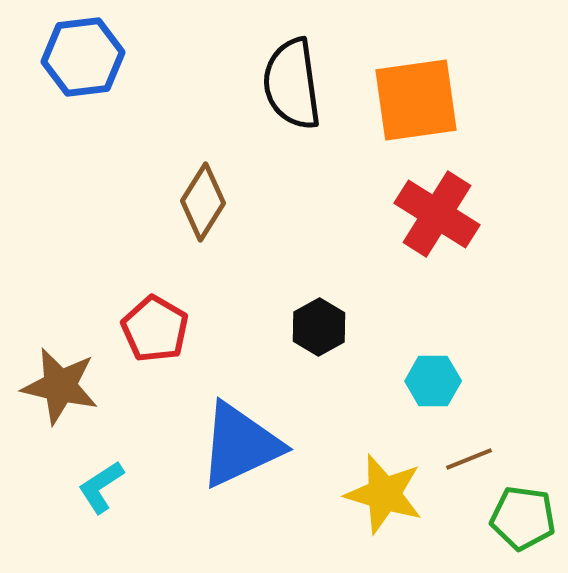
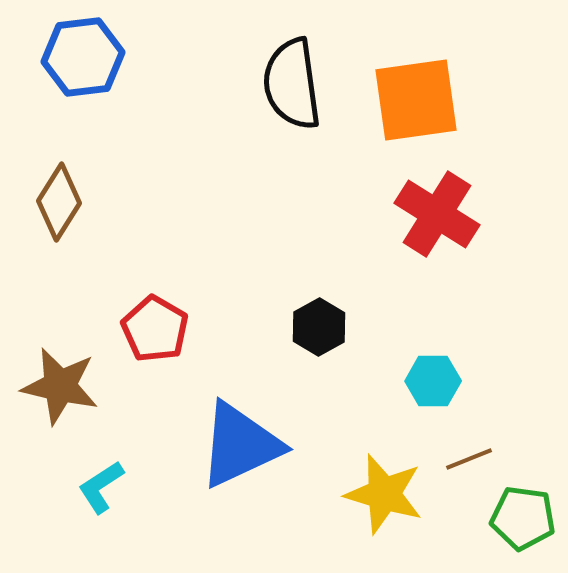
brown diamond: moved 144 px left
